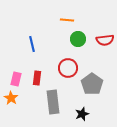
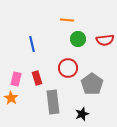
red rectangle: rotated 24 degrees counterclockwise
